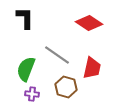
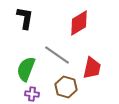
black L-shape: rotated 10 degrees clockwise
red diamond: moved 10 px left; rotated 64 degrees counterclockwise
